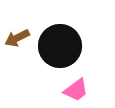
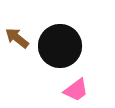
brown arrow: rotated 65 degrees clockwise
